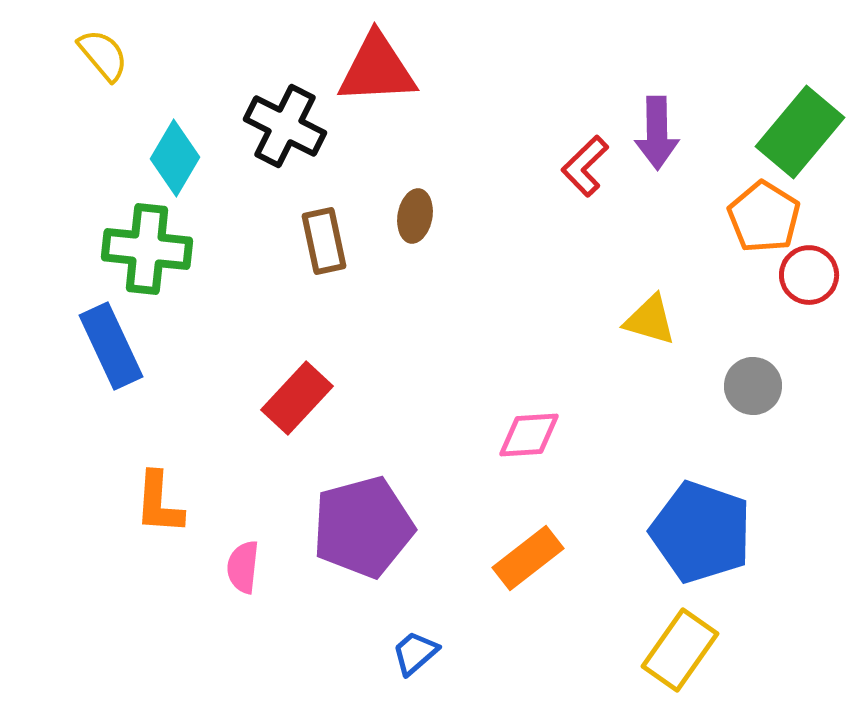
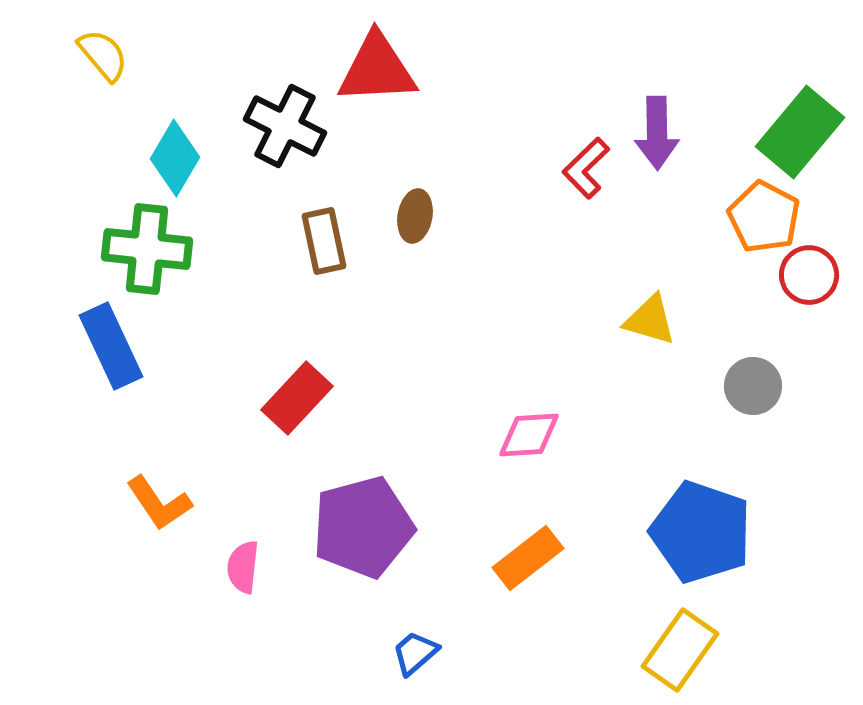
red L-shape: moved 1 px right, 2 px down
orange pentagon: rotated 4 degrees counterclockwise
orange L-shape: rotated 38 degrees counterclockwise
